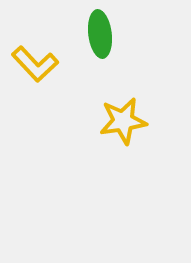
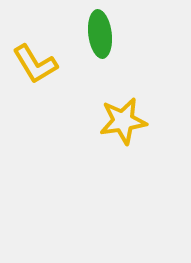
yellow L-shape: rotated 12 degrees clockwise
